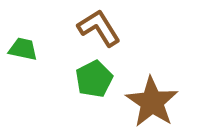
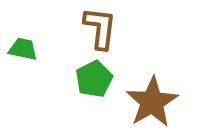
brown L-shape: moved 1 px right; rotated 39 degrees clockwise
brown star: rotated 8 degrees clockwise
